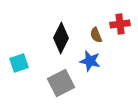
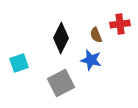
blue star: moved 1 px right, 1 px up
